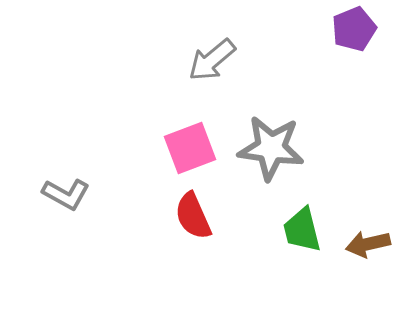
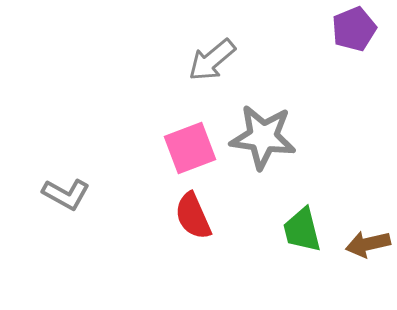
gray star: moved 8 px left, 11 px up
